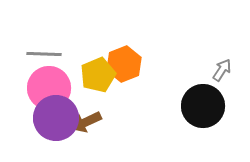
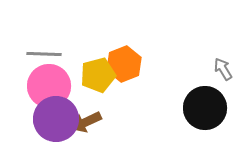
gray arrow: moved 1 px right, 1 px up; rotated 65 degrees counterclockwise
yellow pentagon: rotated 8 degrees clockwise
pink circle: moved 2 px up
black circle: moved 2 px right, 2 px down
purple circle: moved 1 px down
